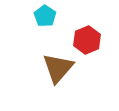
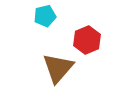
cyan pentagon: rotated 25 degrees clockwise
